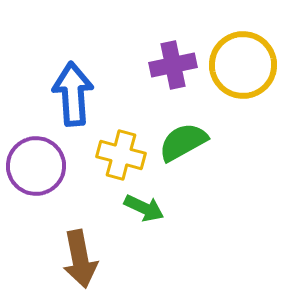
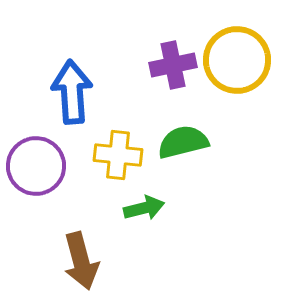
yellow circle: moved 6 px left, 5 px up
blue arrow: moved 1 px left, 2 px up
green semicircle: rotated 15 degrees clockwise
yellow cross: moved 3 px left; rotated 9 degrees counterclockwise
green arrow: rotated 39 degrees counterclockwise
brown arrow: moved 1 px right, 2 px down; rotated 4 degrees counterclockwise
